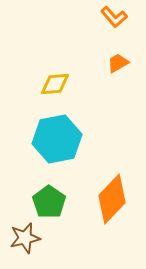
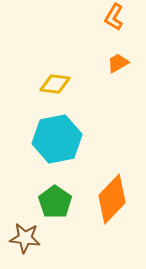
orange L-shape: rotated 72 degrees clockwise
yellow diamond: rotated 12 degrees clockwise
green pentagon: moved 6 px right
brown star: rotated 20 degrees clockwise
